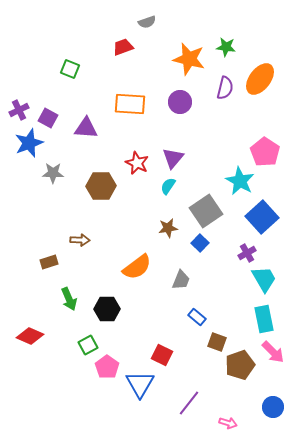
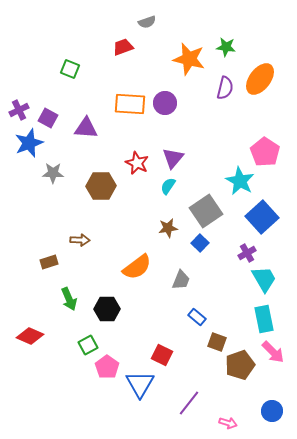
purple circle at (180, 102): moved 15 px left, 1 px down
blue circle at (273, 407): moved 1 px left, 4 px down
